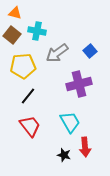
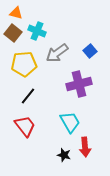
orange triangle: moved 1 px right
cyan cross: rotated 12 degrees clockwise
brown square: moved 1 px right, 2 px up
yellow pentagon: moved 1 px right, 2 px up
red trapezoid: moved 5 px left
